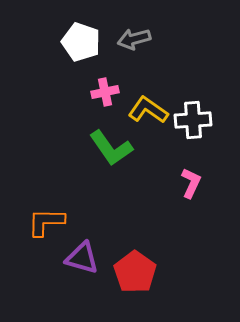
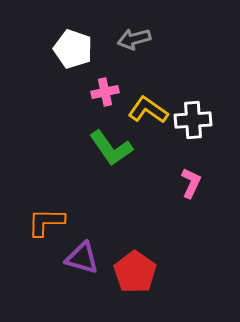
white pentagon: moved 8 px left, 7 px down
